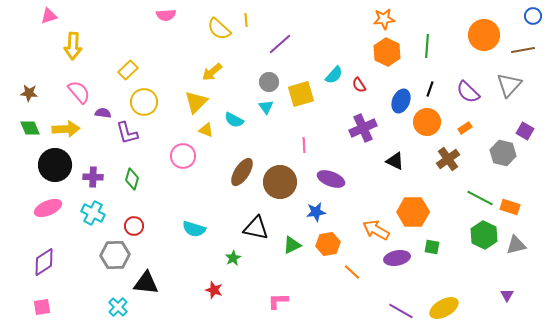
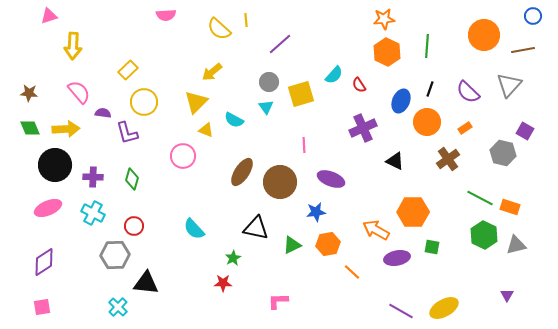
cyan semicircle at (194, 229): rotated 30 degrees clockwise
red star at (214, 290): moved 9 px right, 7 px up; rotated 18 degrees counterclockwise
